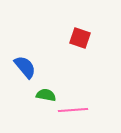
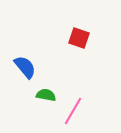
red square: moved 1 px left
pink line: moved 1 px down; rotated 56 degrees counterclockwise
